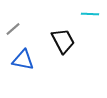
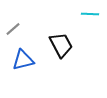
black trapezoid: moved 2 px left, 4 px down
blue triangle: rotated 25 degrees counterclockwise
